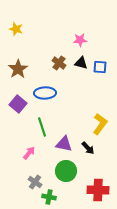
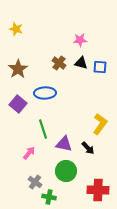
green line: moved 1 px right, 2 px down
